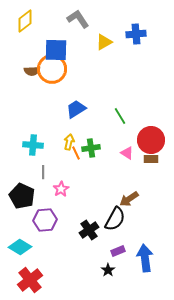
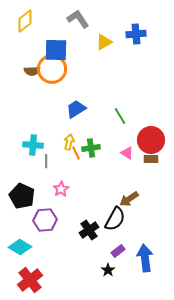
gray line: moved 3 px right, 11 px up
purple rectangle: rotated 16 degrees counterclockwise
